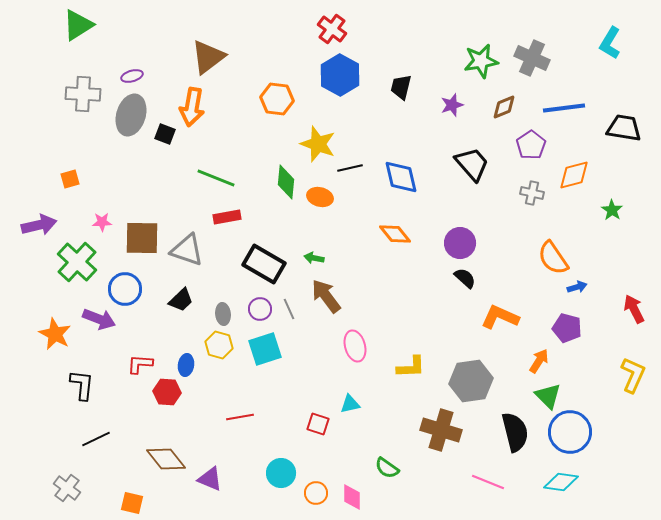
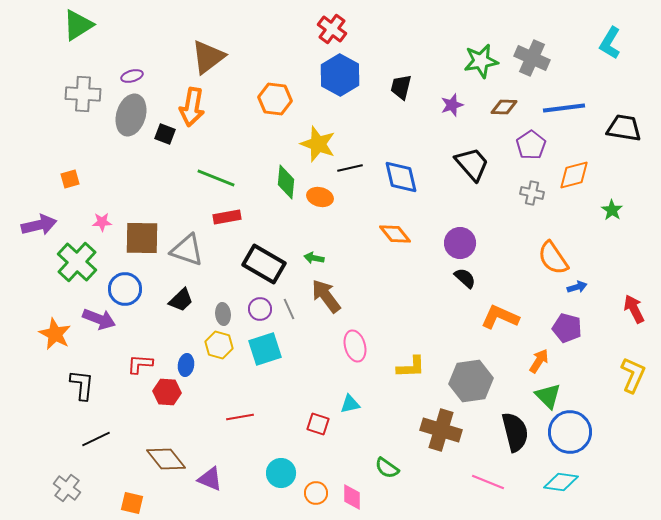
orange hexagon at (277, 99): moved 2 px left
brown diamond at (504, 107): rotated 24 degrees clockwise
